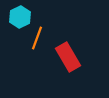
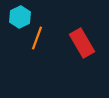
red rectangle: moved 14 px right, 14 px up
